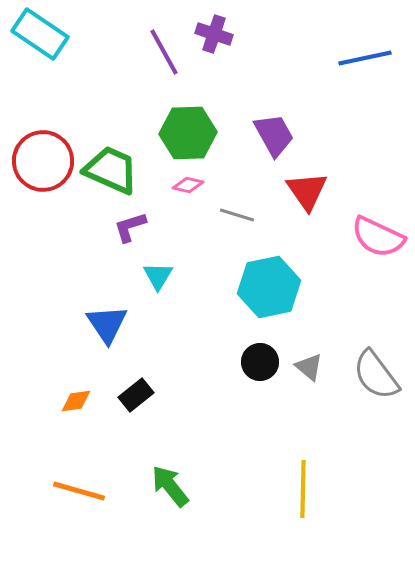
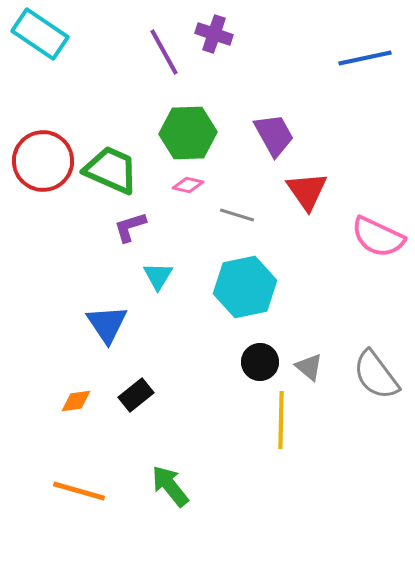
cyan hexagon: moved 24 px left
yellow line: moved 22 px left, 69 px up
